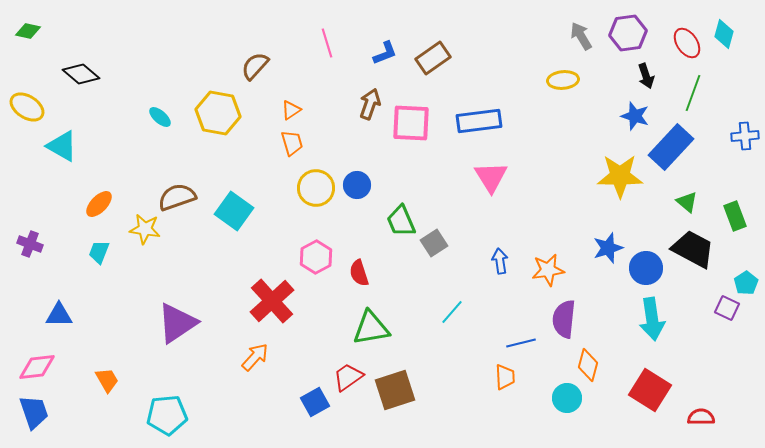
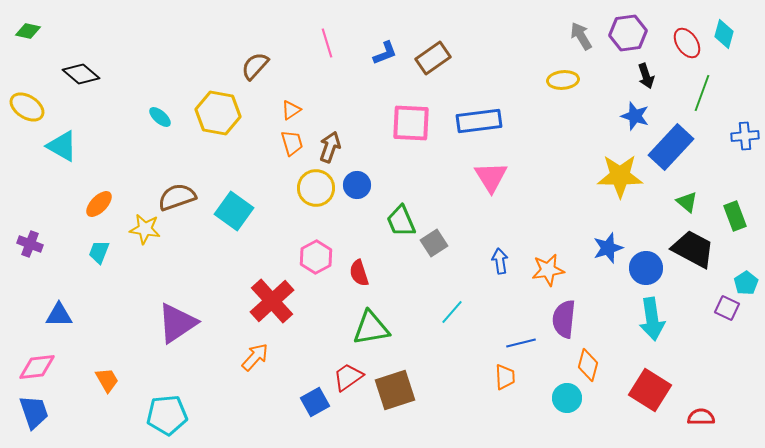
green line at (693, 93): moved 9 px right
brown arrow at (370, 104): moved 40 px left, 43 px down
